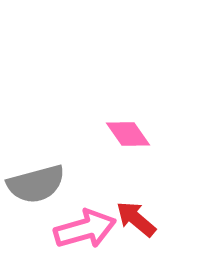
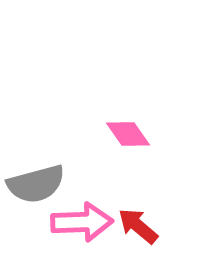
red arrow: moved 2 px right, 7 px down
pink arrow: moved 3 px left, 7 px up; rotated 14 degrees clockwise
